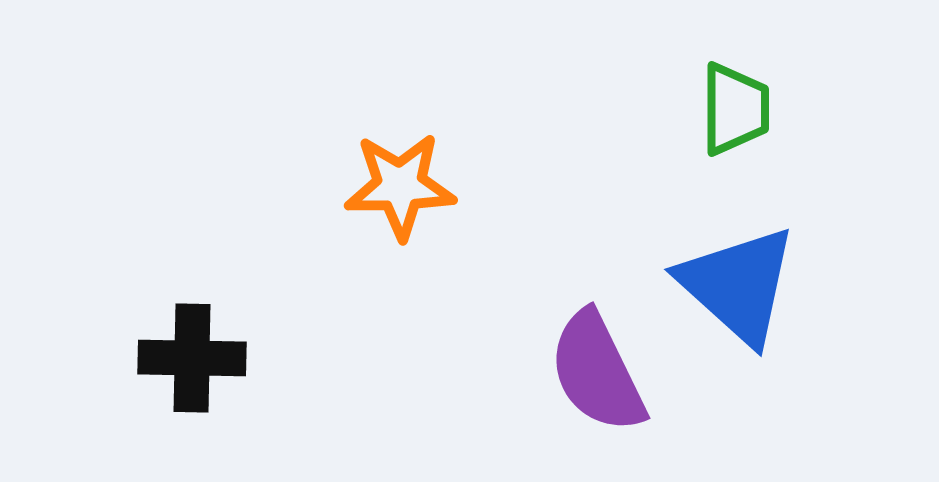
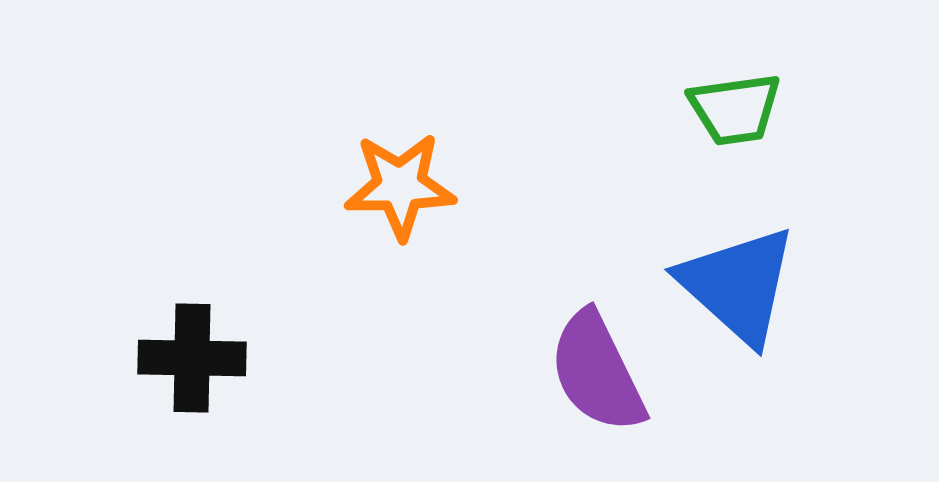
green trapezoid: rotated 82 degrees clockwise
